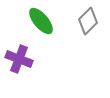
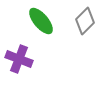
gray diamond: moved 3 px left
